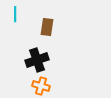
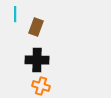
brown rectangle: moved 11 px left; rotated 12 degrees clockwise
black cross: rotated 20 degrees clockwise
